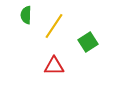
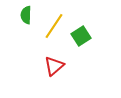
green square: moved 7 px left, 6 px up
red triangle: rotated 40 degrees counterclockwise
